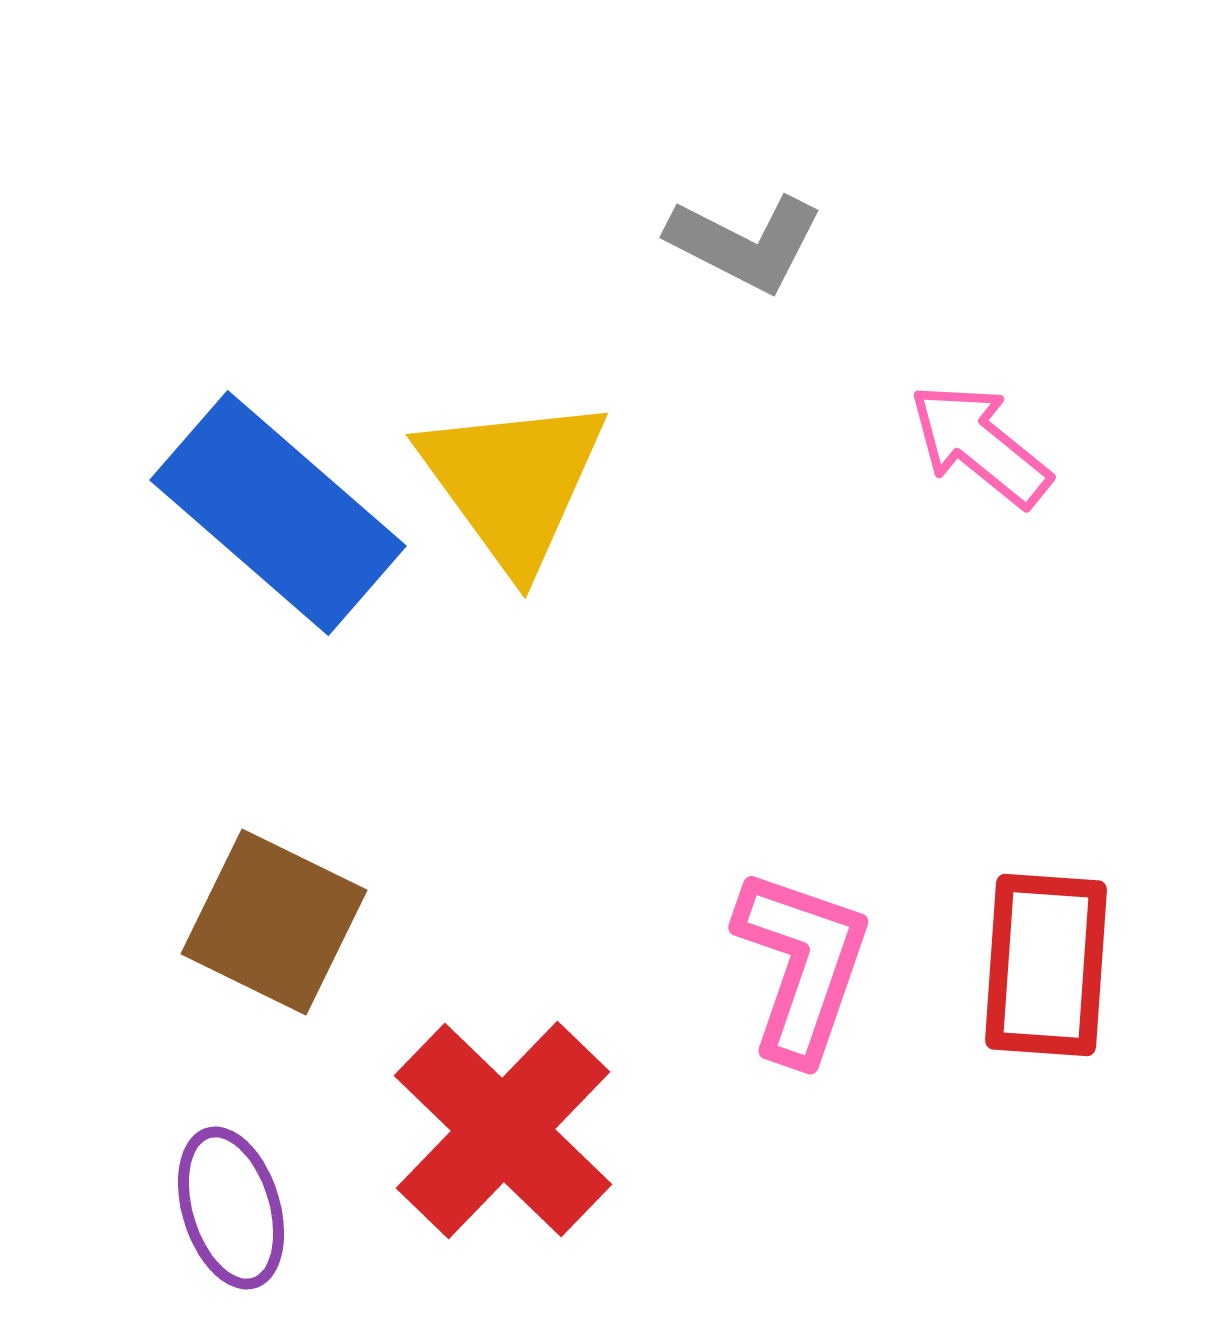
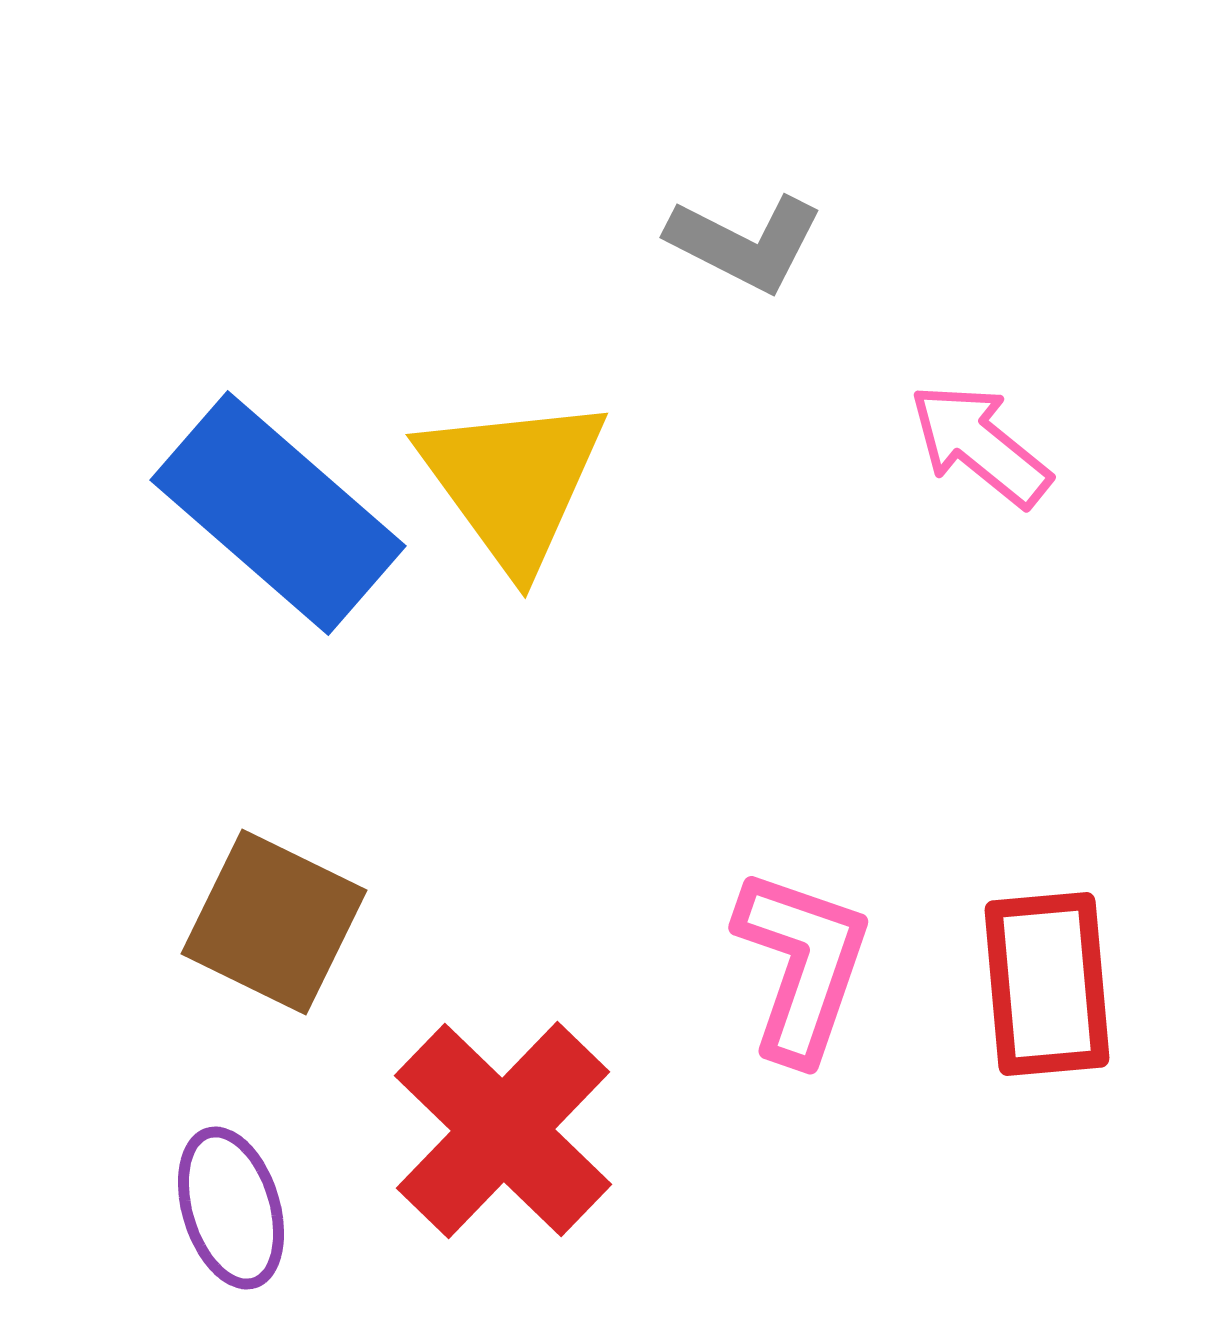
red rectangle: moved 1 px right, 19 px down; rotated 9 degrees counterclockwise
